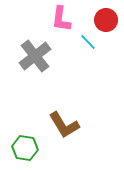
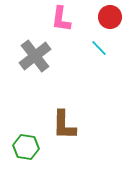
red circle: moved 4 px right, 3 px up
cyan line: moved 11 px right, 6 px down
brown L-shape: rotated 32 degrees clockwise
green hexagon: moved 1 px right, 1 px up
